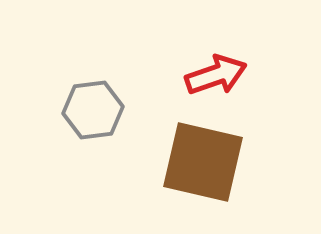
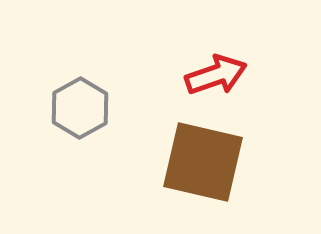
gray hexagon: moved 13 px left, 2 px up; rotated 22 degrees counterclockwise
